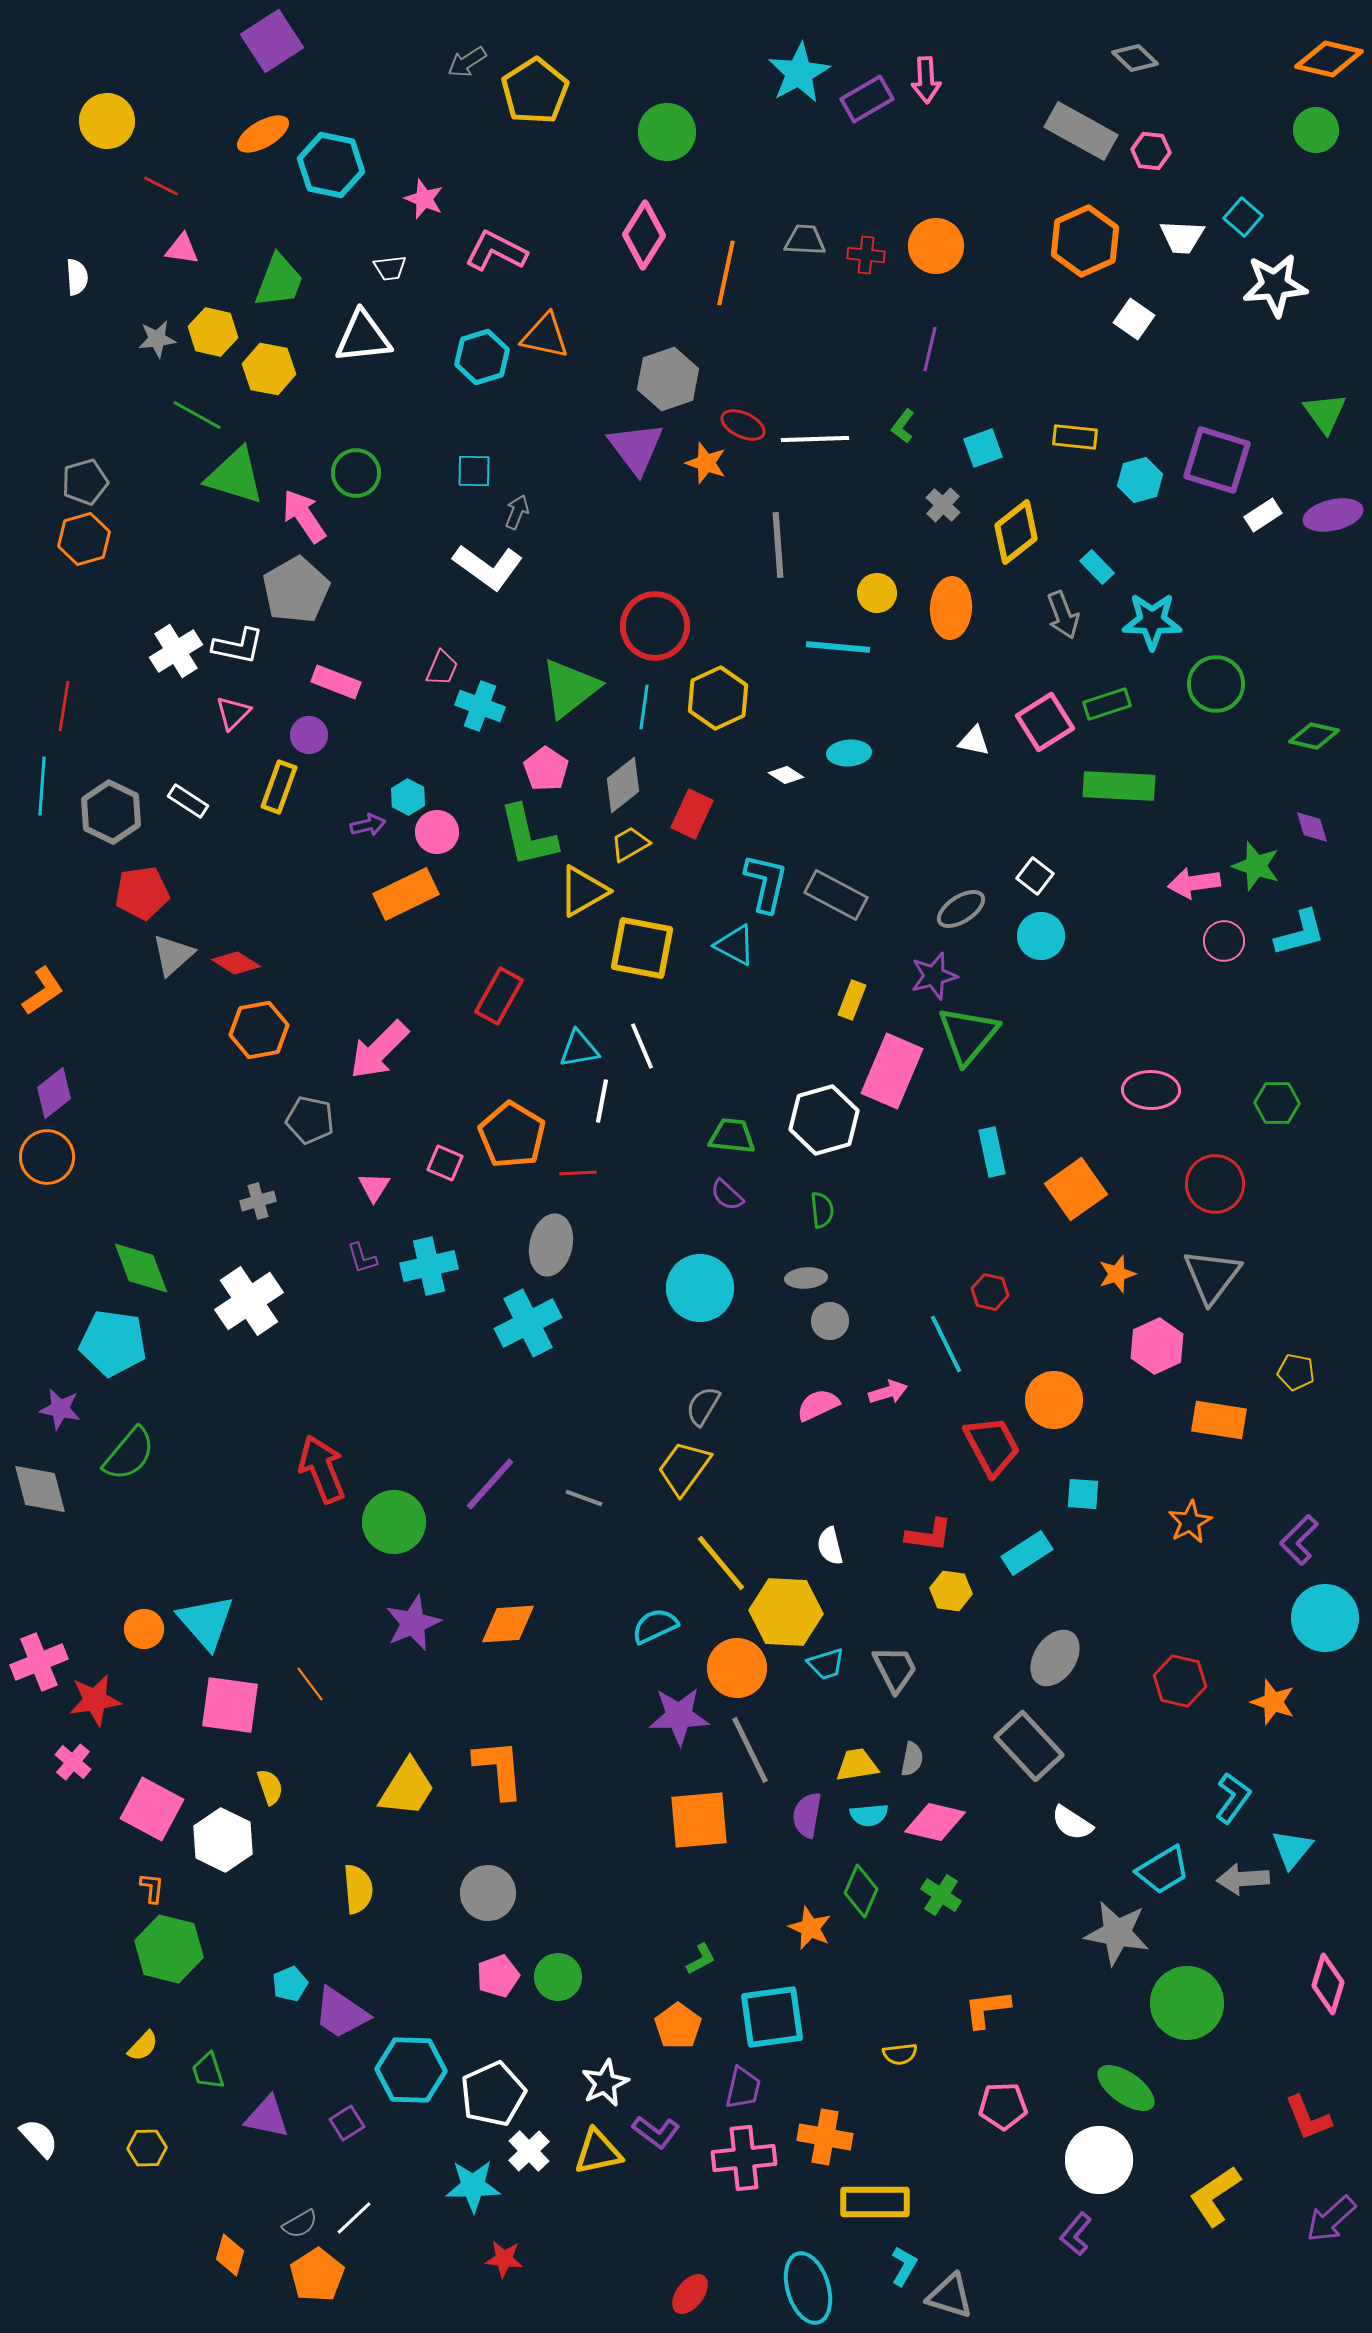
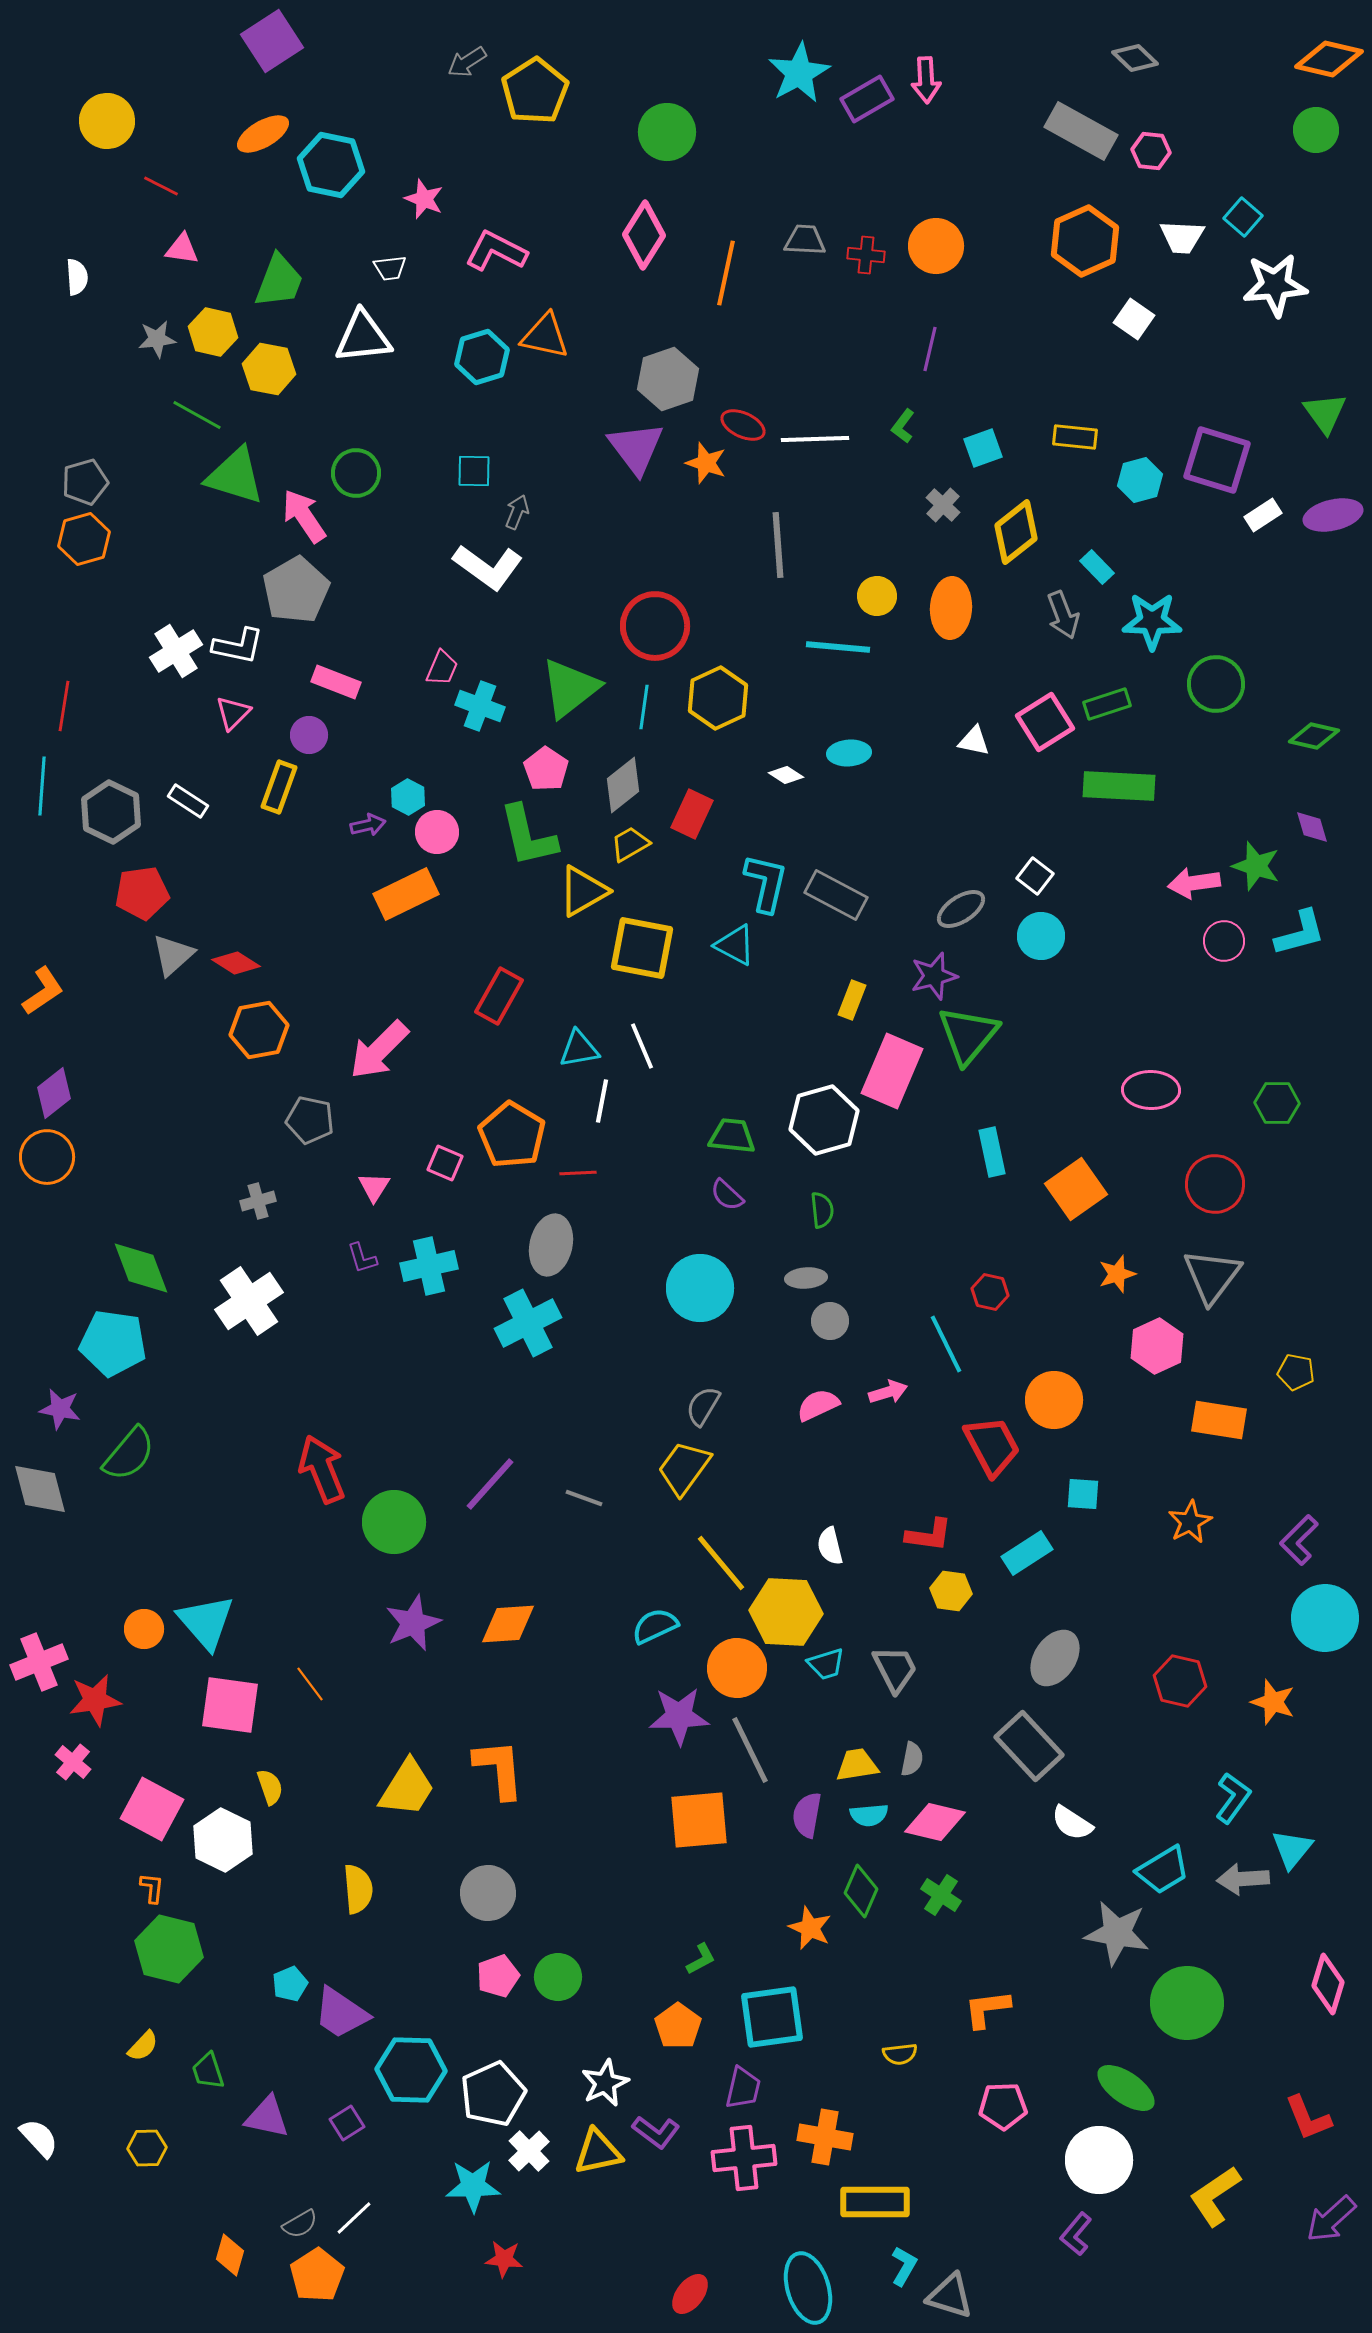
yellow circle at (877, 593): moved 3 px down
